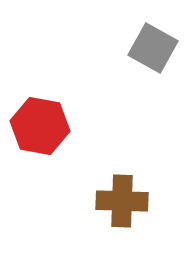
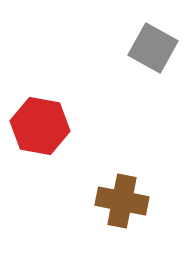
brown cross: rotated 9 degrees clockwise
